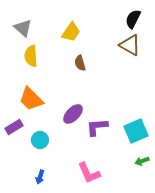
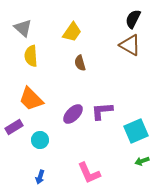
yellow trapezoid: moved 1 px right
purple L-shape: moved 5 px right, 16 px up
